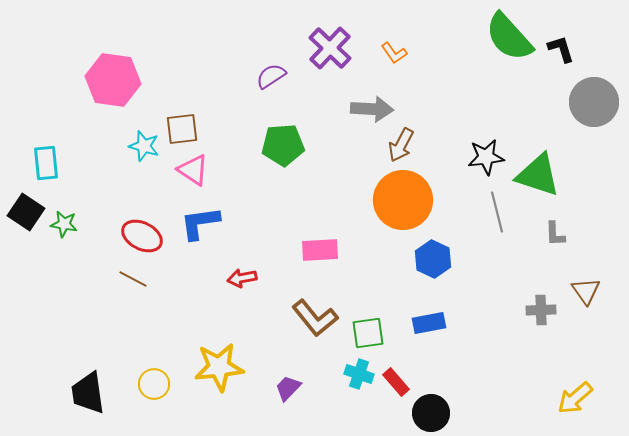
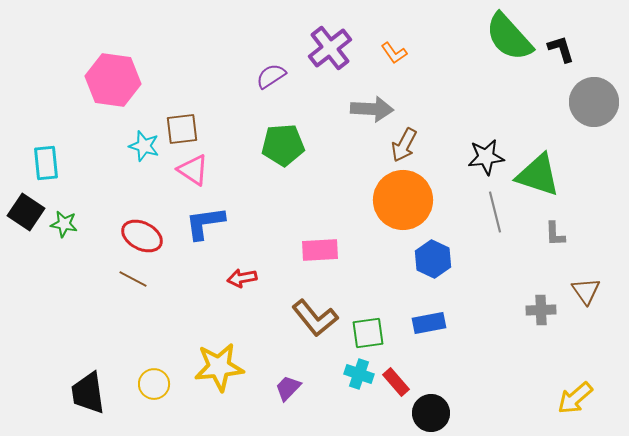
purple cross: rotated 9 degrees clockwise
brown arrow: moved 3 px right
gray line: moved 2 px left
blue L-shape: moved 5 px right
